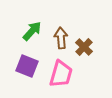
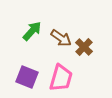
brown arrow: rotated 130 degrees clockwise
purple square: moved 11 px down
pink trapezoid: moved 4 px down
